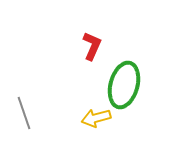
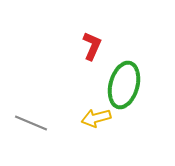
gray line: moved 7 px right, 10 px down; rotated 48 degrees counterclockwise
